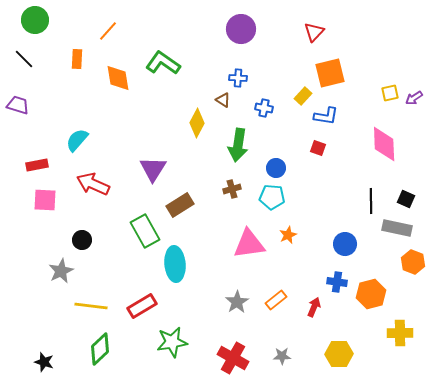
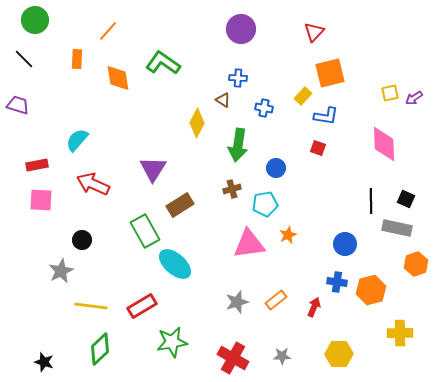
cyan pentagon at (272, 197): moved 7 px left, 7 px down; rotated 15 degrees counterclockwise
pink square at (45, 200): moved 4 px left
orange hexagon at (413, 262): moved 3 px right, 2 px down; rotated 20 degrees clockwise
cyan ellipse at (175, 264): rotated 44 degrees counterclockwise
orange hexagon at (371, 294): moved 4 px up
gray star at (237, 302): rotated 15 degrees clockwise
